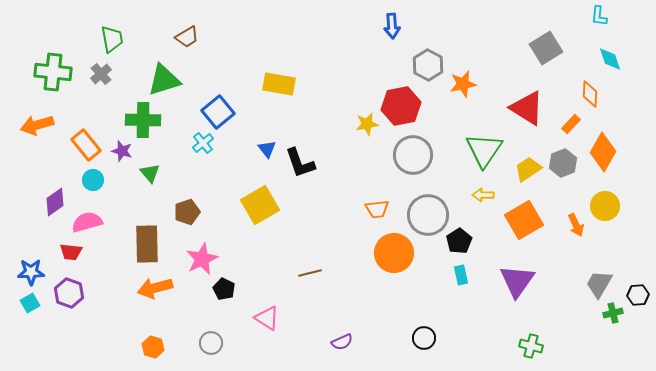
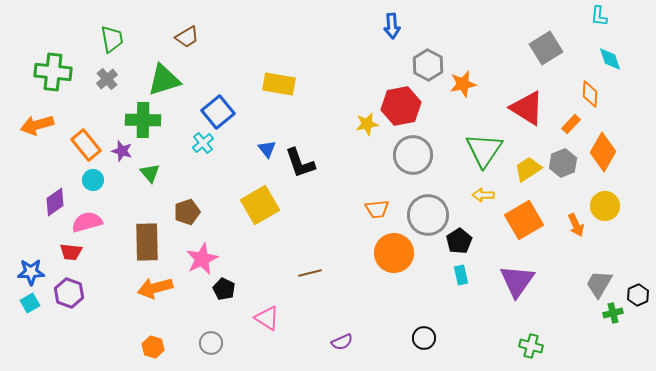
gray cross at (101, 74): moved 6 px right, 5 px down
brown rectangle at (147, 244): moved 2 px up
black hexagon at (638, 295): rotated 20 degrees counterclockwise
